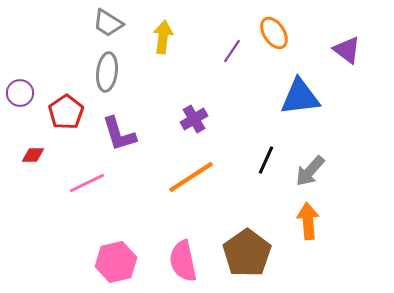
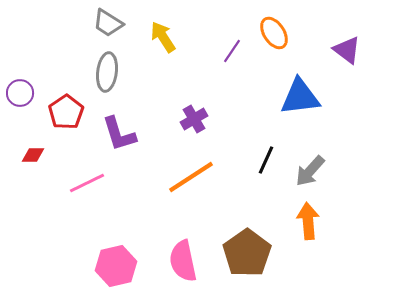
yellow arrow: rotated 40 degrees counterclockwise
pink hexagon: moved 4 px down
